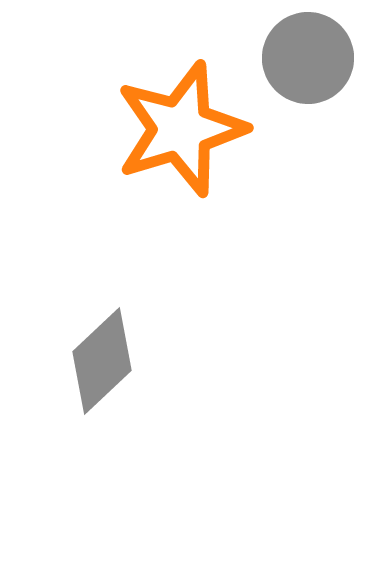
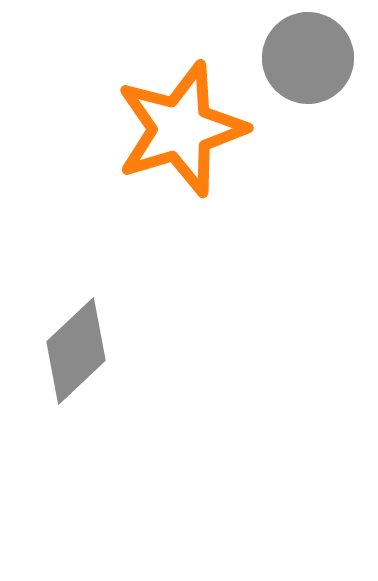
gray diamond: moved 26 px left, 10 px up
